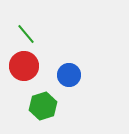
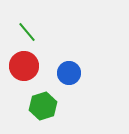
green line: moved 1 px right, 2 px up
blue circle: moved 2 px up
